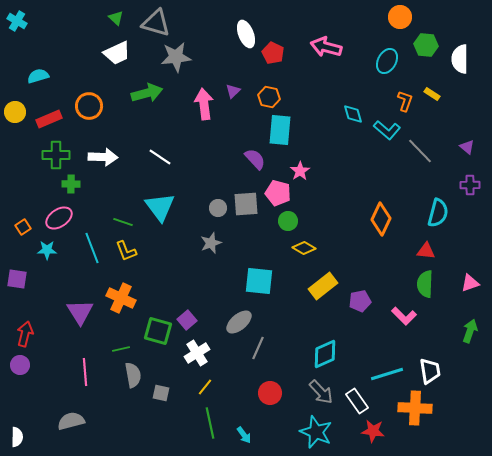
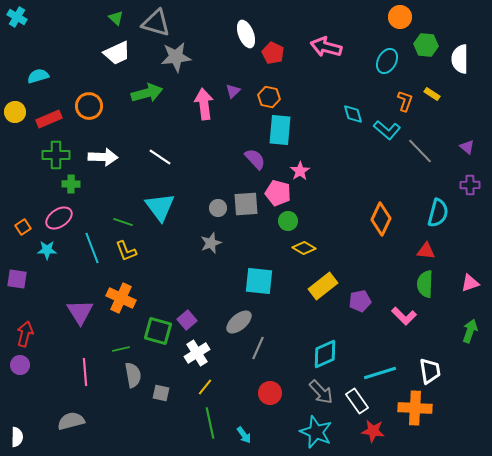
cyan cross at (17, 21): moved 4 px up
cyan line at (387, 374): moved 7 px left, 1 px up
